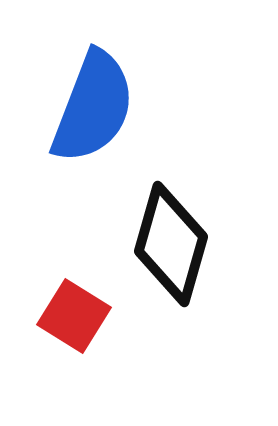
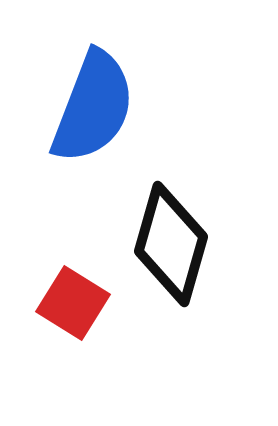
red square: moved 1 px left, 13 px up
